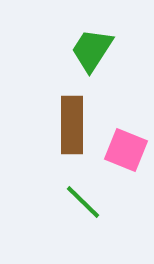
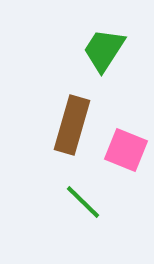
green trapezoid: moved 12 px right
brown rectangle: rotated 16 degrees clockwise
